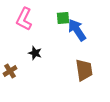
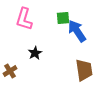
pink L-shape: rotated 10 degrees counterclockwise
blue arrow: moved 1 px down
black star: rotated 24 degrees clockwise
